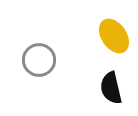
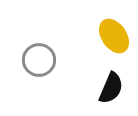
black semicircle: rotated 144 degrees counterclockwise
